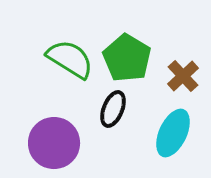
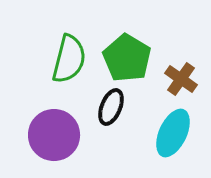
green semicircle: moved 1 px left; rotated 72 degrees clockwise
brown cross: moved 2 px left, 3 px down; rotated 12 degrees counterclockwise
black ellipse: moved 2 px left, 2 px up
purple circle: moved 8 px up
